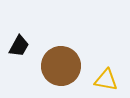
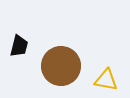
black trapezoid: rotated 15 degrees counterclockwise
